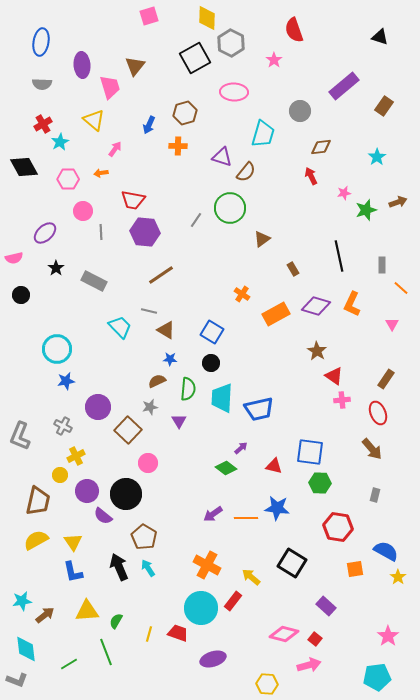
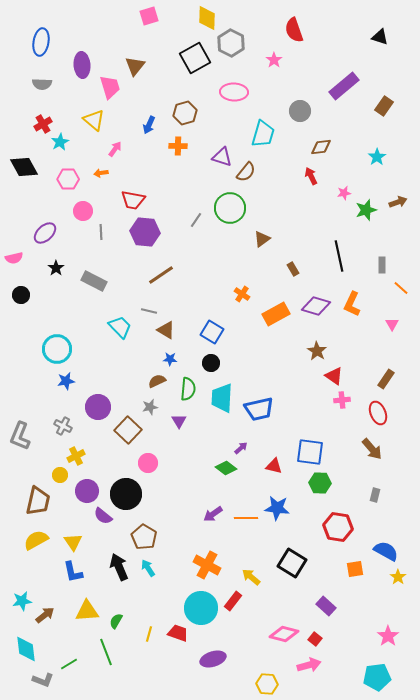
gray L-shape at (17, 680): moved 26 px right
